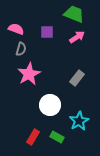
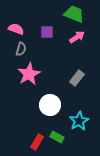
red rectangle: moved 4 px right, 5 px down
